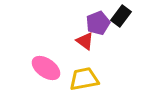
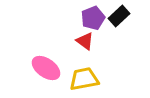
black rectangle: moved 2 px left; rotated 10 degrees clockwise
purple pentagon: moved 5 px left, 5 px up
